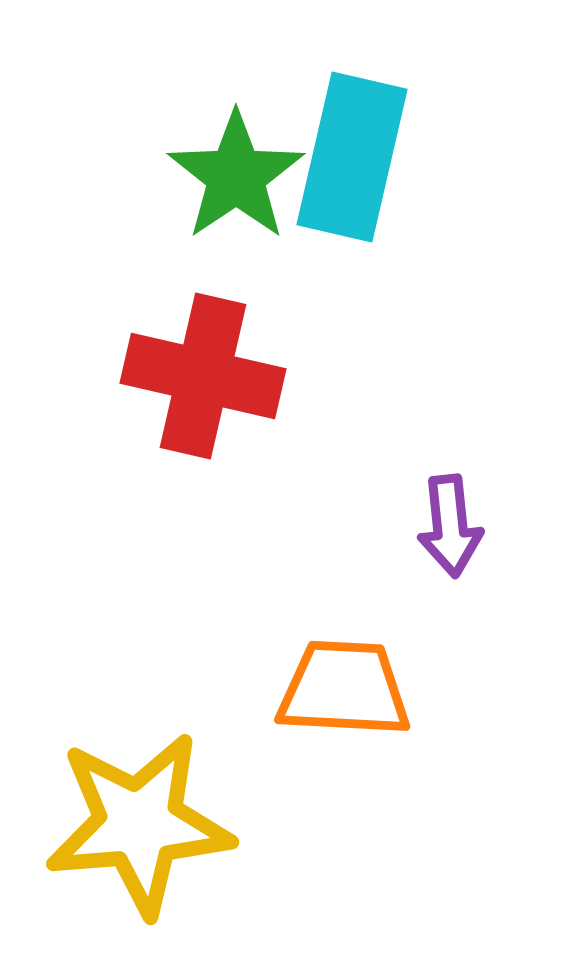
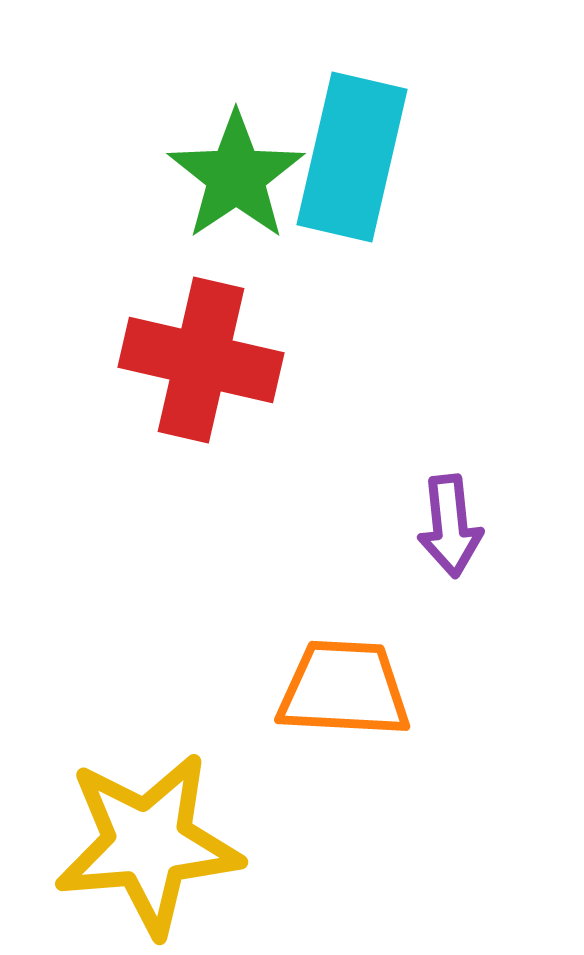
red cross: moved 2 px left, 16 px up
yellow star: moved 9 px right, 20 px down
